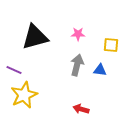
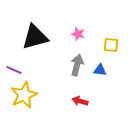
pink star: rotated 16 degrees clockwise
red arrow: moved 1 px left, 8 px up
